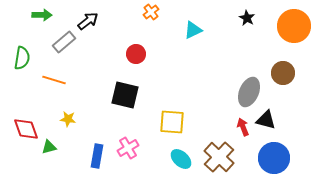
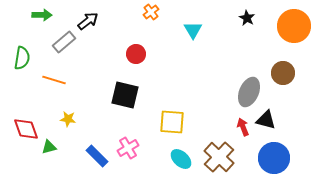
cyan triangle: rotated 36 degrees counterclockwise
blue rectangle: rotated 55 degrees counterclockwise
